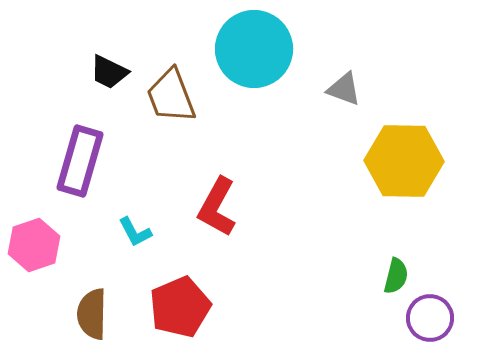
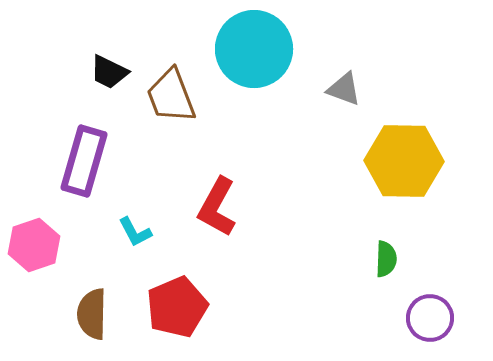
purple rectangle: moved 4 px right
green semicircle: moved 10 px left, 17 px up; rotated 12 degrees counterclockwise
red pentagon: moved 3 px left
